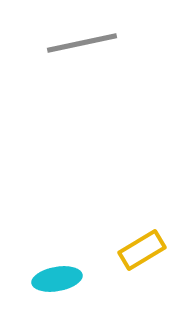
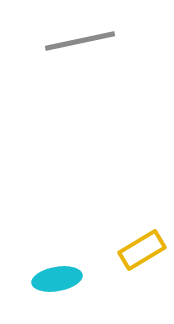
gray line: moved 2 px left, 2 px up
